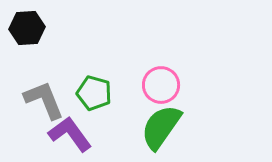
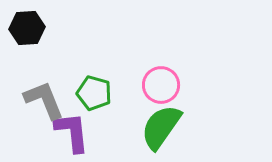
purple L-shape: moved 2 px right, 2 px up; rotated 30 degrees clockwise
